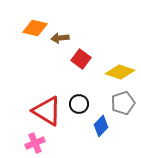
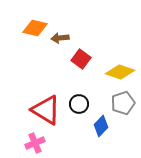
red triangle: moved 1 px left, 1 px up
